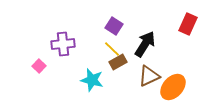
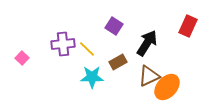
red rectangle: moved 2 px down
black arrow: moved 2 px right, 1 px up
yellow line: moved 25 px left
pink square: moved 17 px left, 8 px up
cyan star: moved 3 px up; rotated 15 degrees counterclockwise
orange ellipse: moved 6 px left
